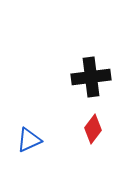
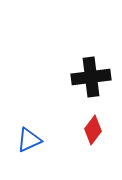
red diamond: moved 1 px down
